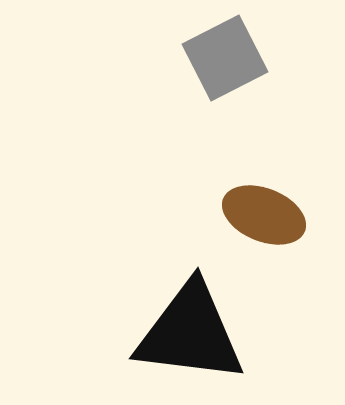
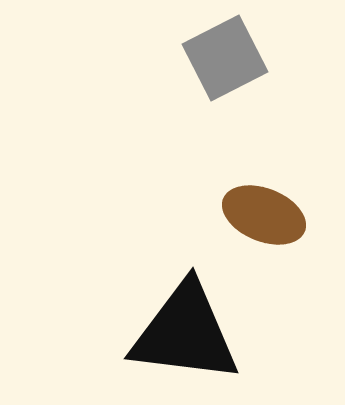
black triangle: moved 5 px left
